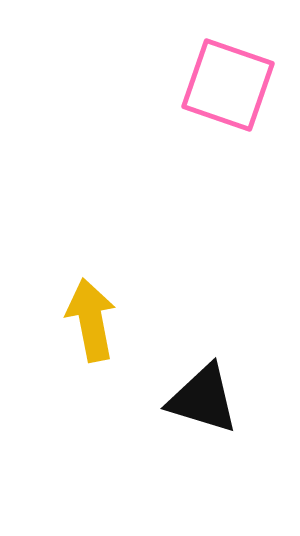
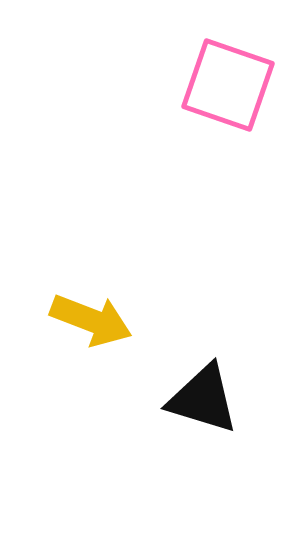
yellow arrow: rotated 122 degrees clockwise
